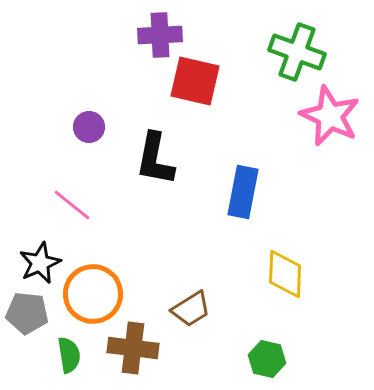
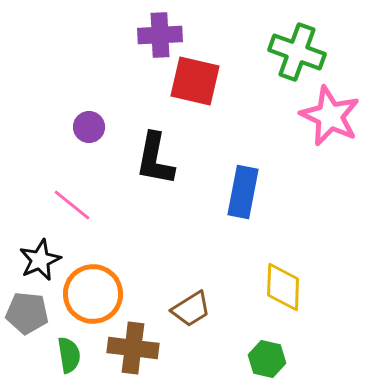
black star: moved 3 px up
yellow diamond: moved 2 px left, 13 px down
